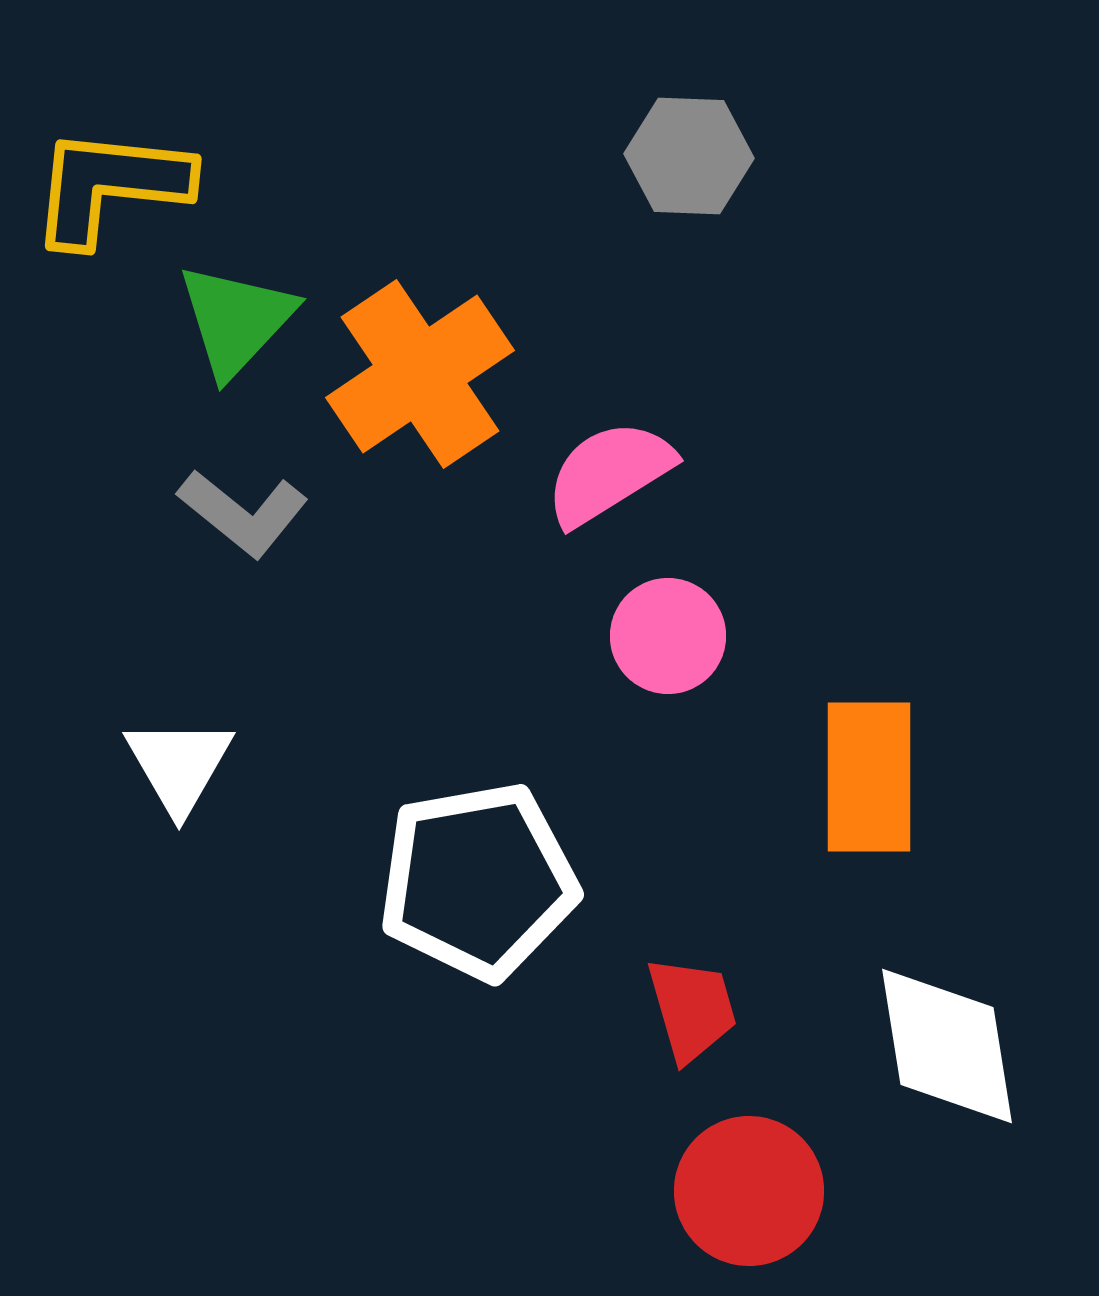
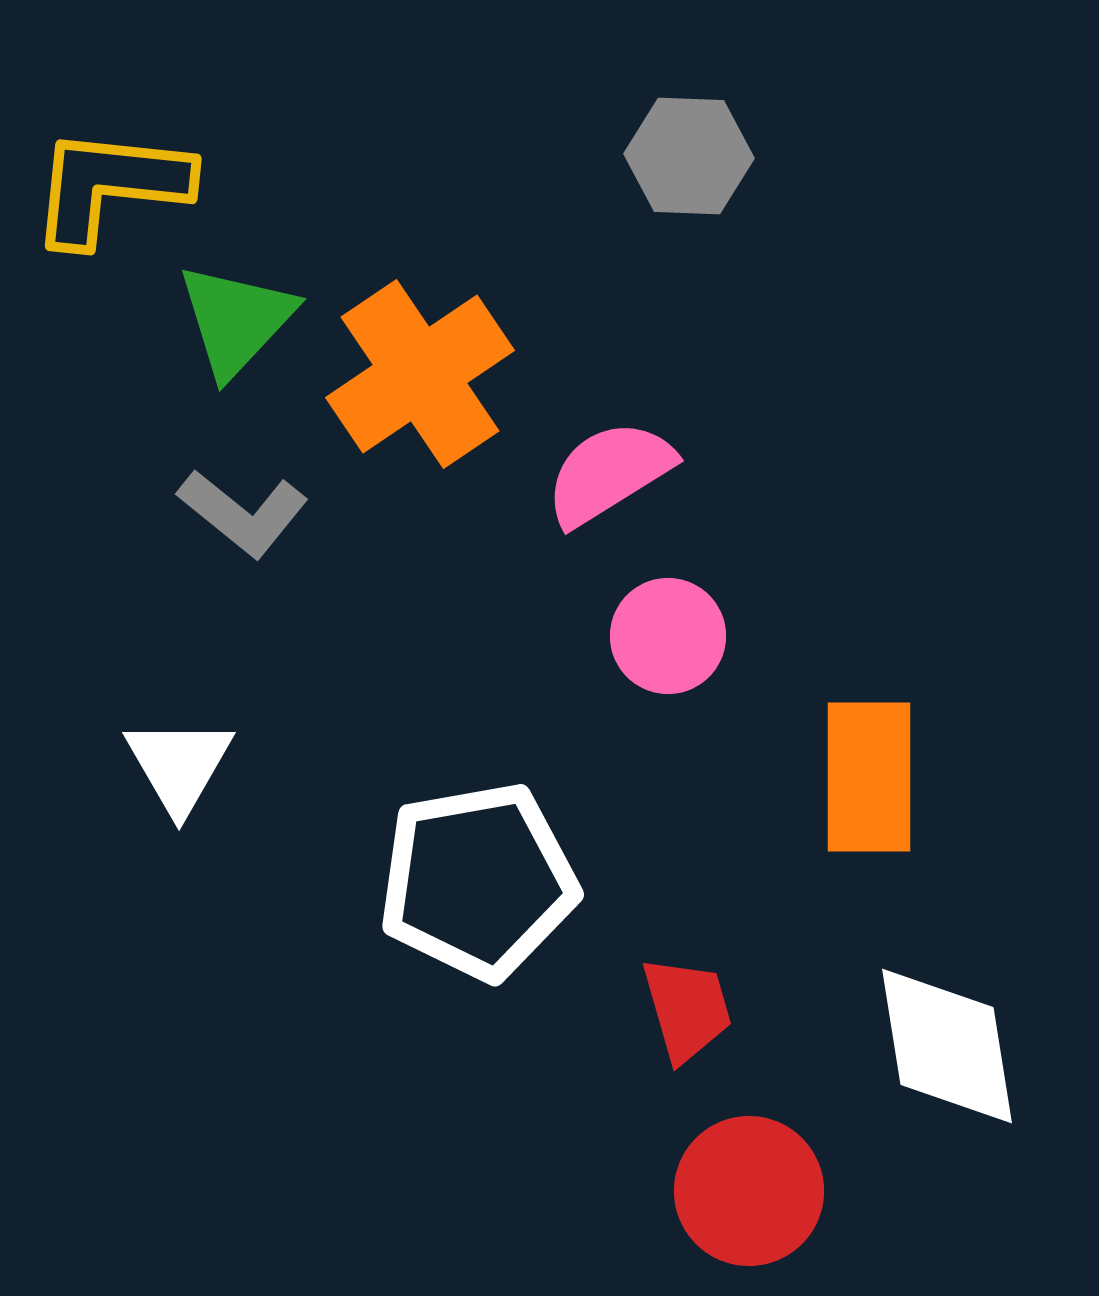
red trapezoid: moved 5 px left
